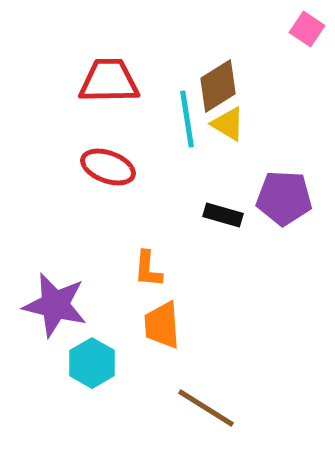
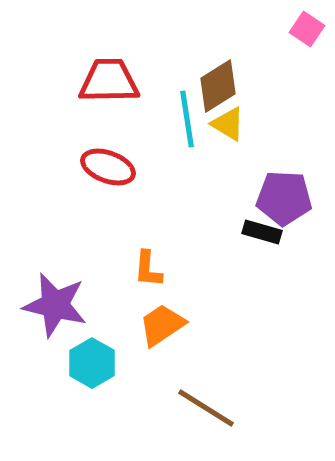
black rectangle: moved 39 px right, 17 px down
orange trapezoid: rotated 60 degrees clockwise
